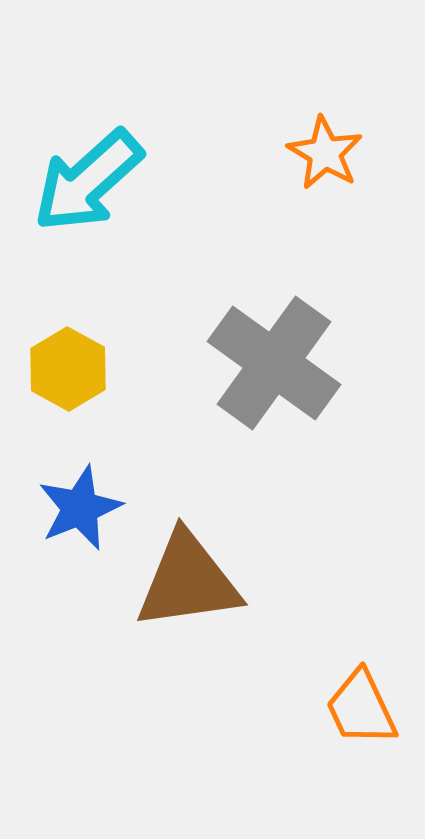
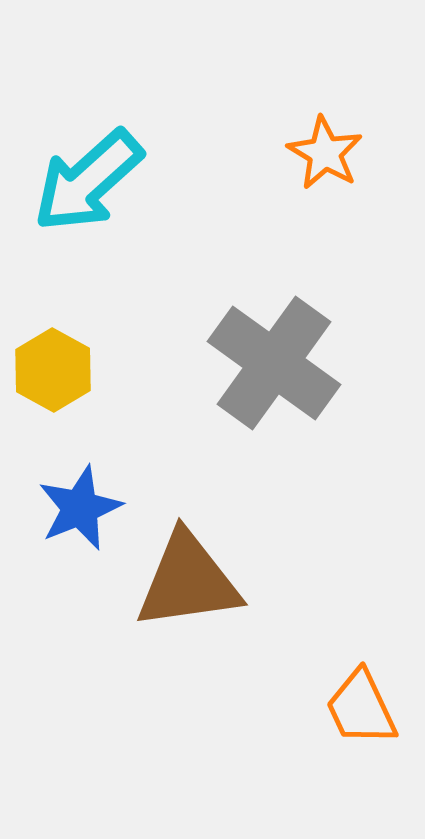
yellow hexagon: moved 15 px left, 1 px down
